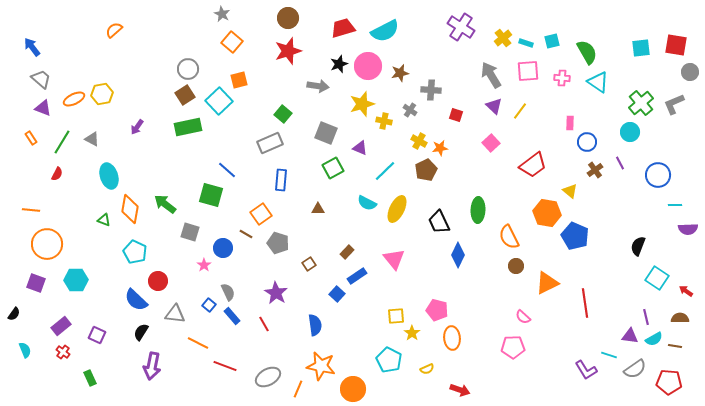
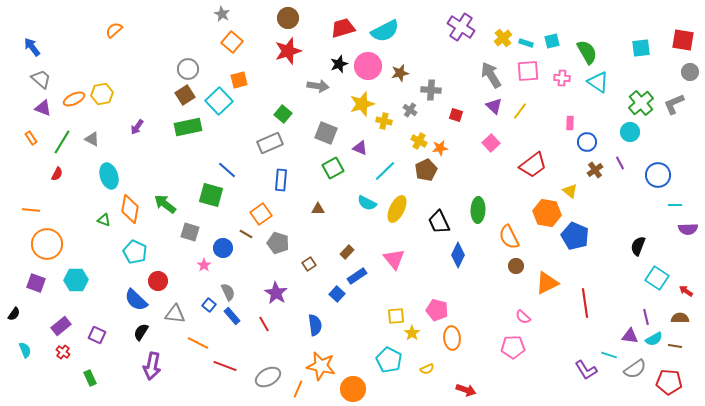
red square at (676, 45): moved 7 px right, 5 px up
red arrow at (460, 390): moved 6 px right
